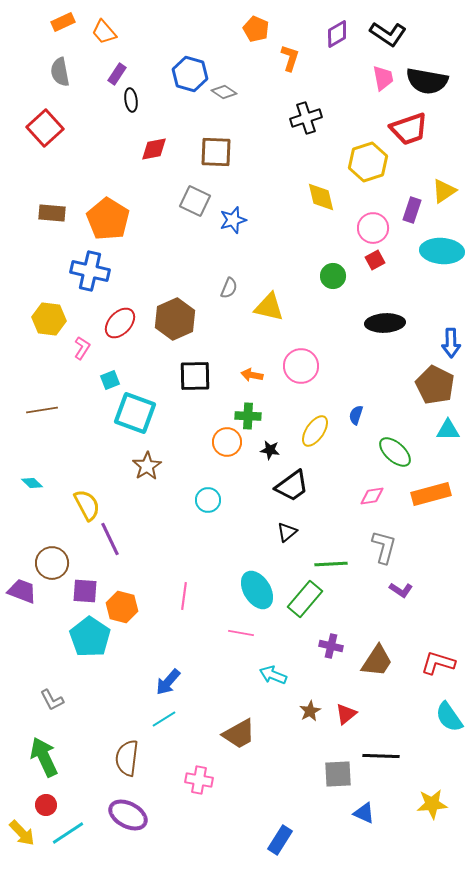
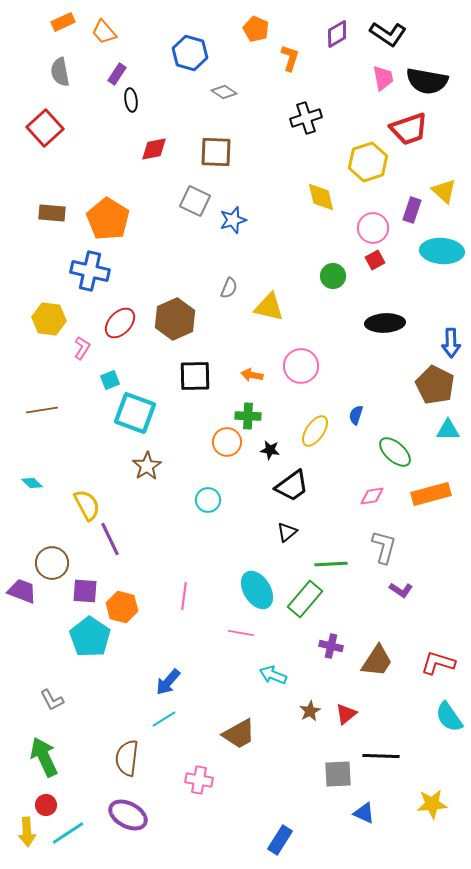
blue hexagon at (190, 74): moved 21 px up
yellow triangle at (444, 191): rotated 44 degrees counterclockwise
yellow arrow at (22, 833): moved 5 px right, 1 px up; rotated 40 degrees clockwise
